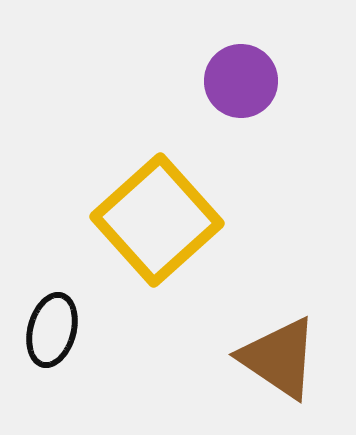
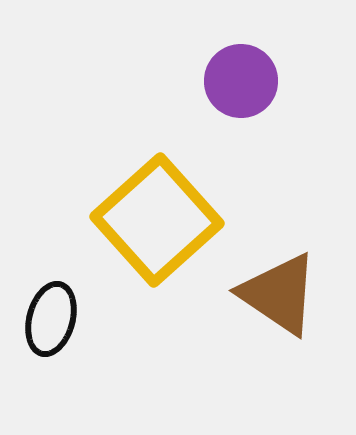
black ellipse: moved 1 px left, 11 px up
brown triangle: moved 64 px up
